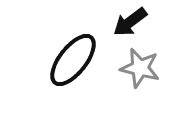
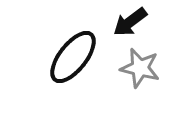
black ellipse: moved 3 px up
